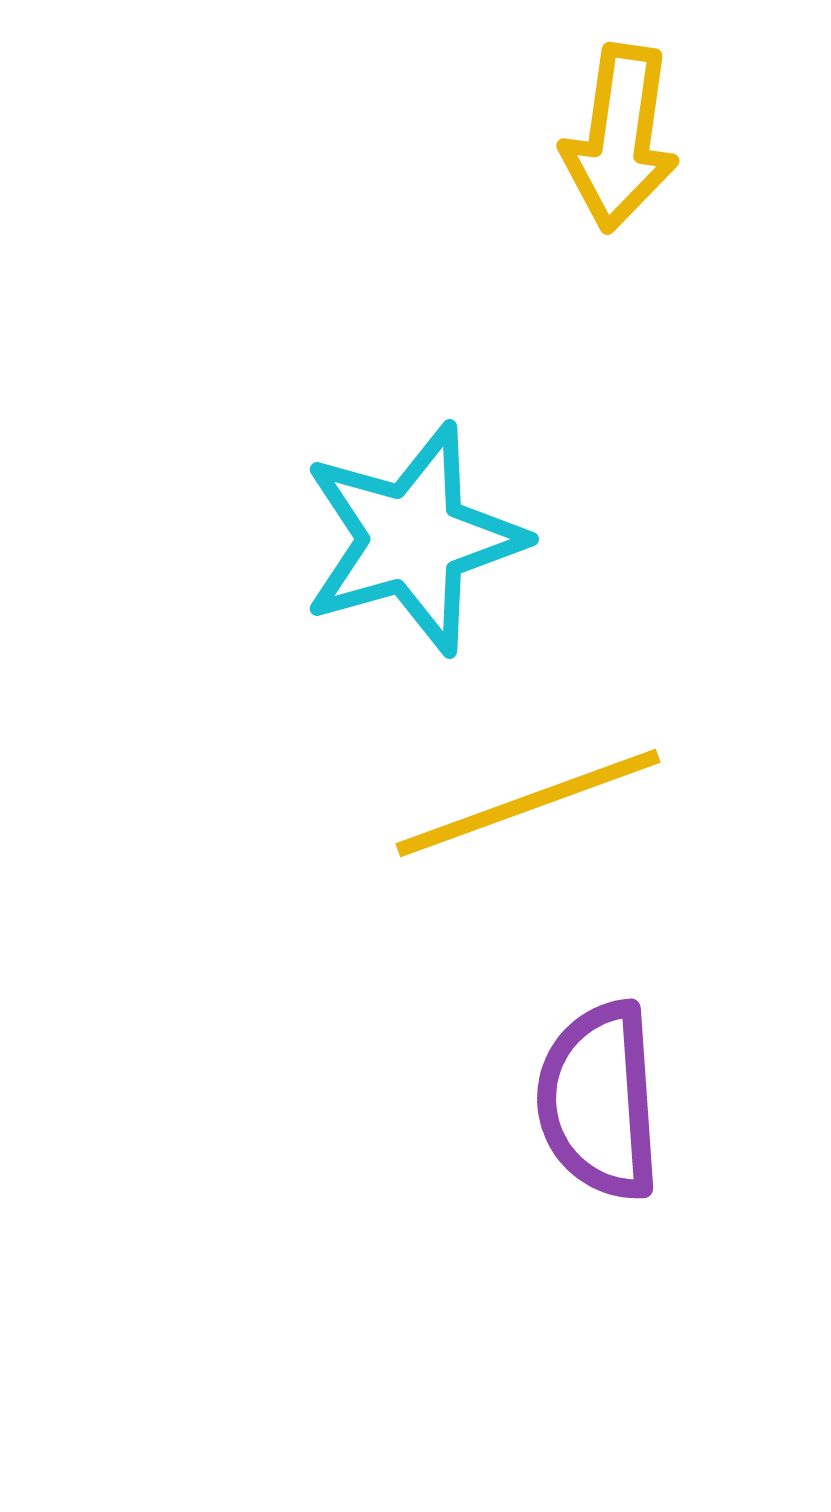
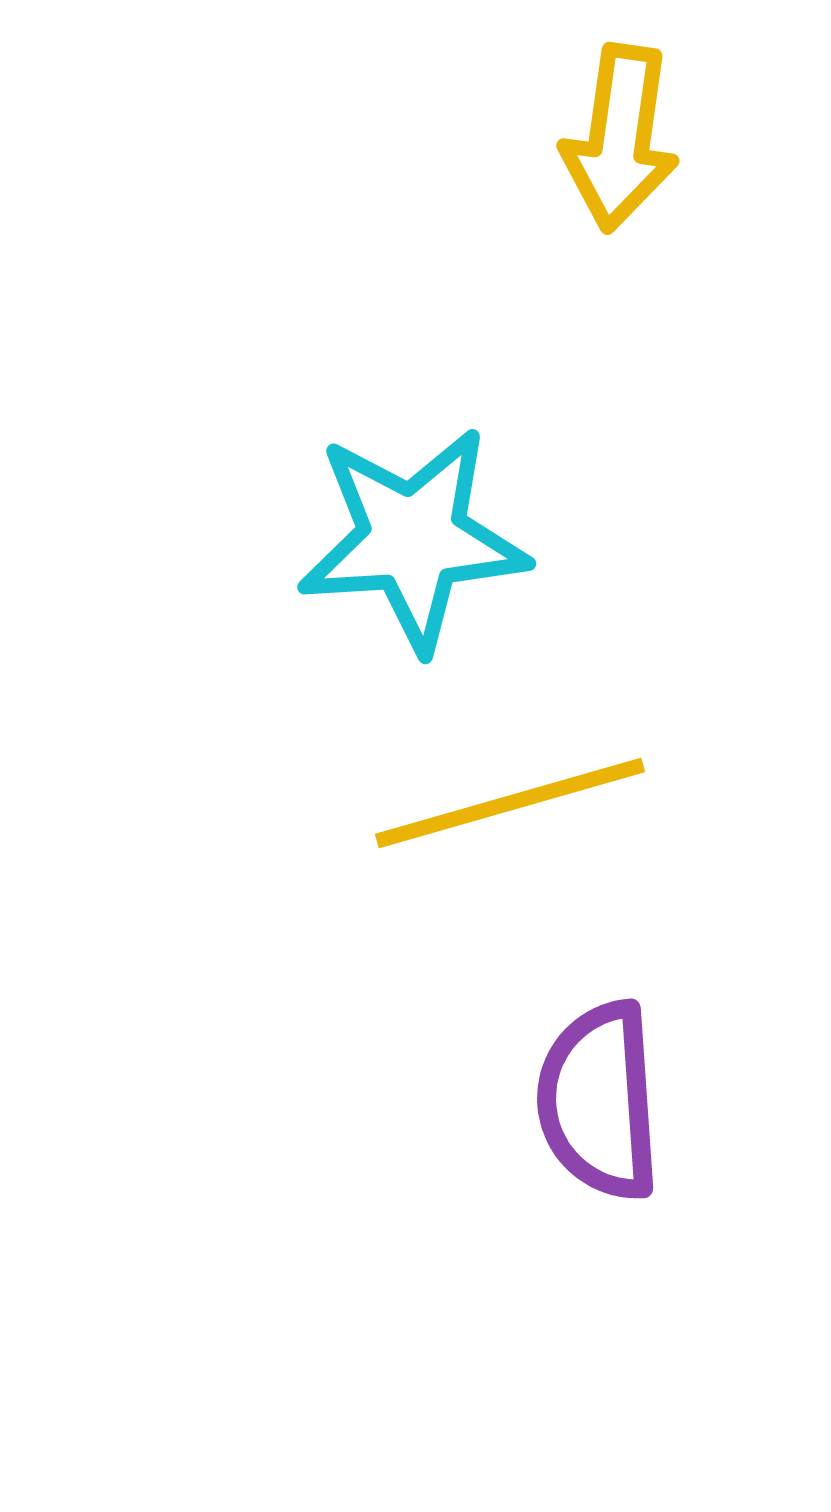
cyan star: rotated 12 degrees clockwise
yellow line: moved 18 px left; rotated 4 degrees clockwise
